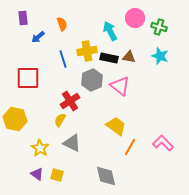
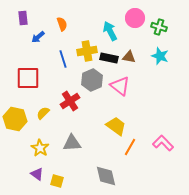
yellow semicircle: moved 17 px left, 7 px up; rotated 16 degrees clockwise
gray triangle: rotated 30 degrees counterclockwise
yellow square: moved 6 px down
